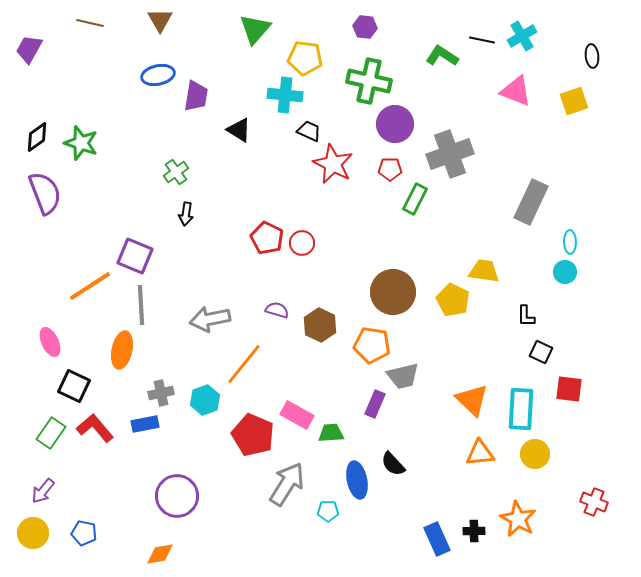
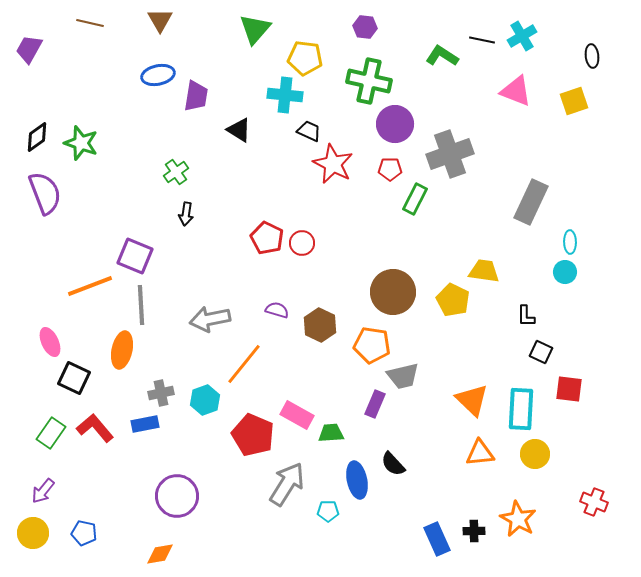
orange line at (90, 286): rotated 12 degrees clockwise
black square at (74, 386): moved 8 px up
